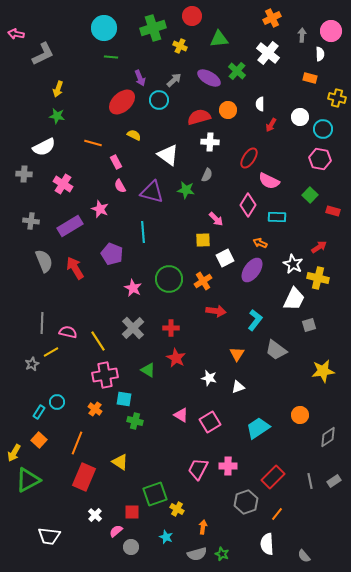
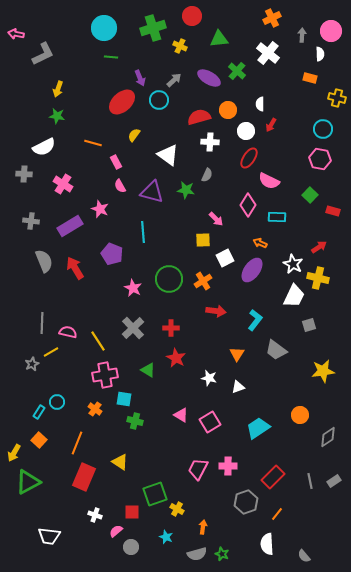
white circle at (300, 117): moved 54 px left, 14 px down
yellow semicircle at (134, 135): rotated 80 degrees counterclockwise
white trapezoid at (294, 299): moved 3 px up
green triangle at (28, 480): moved 2 px down
white cross at (95, 515): rotated 24 degrees counterclockwise
